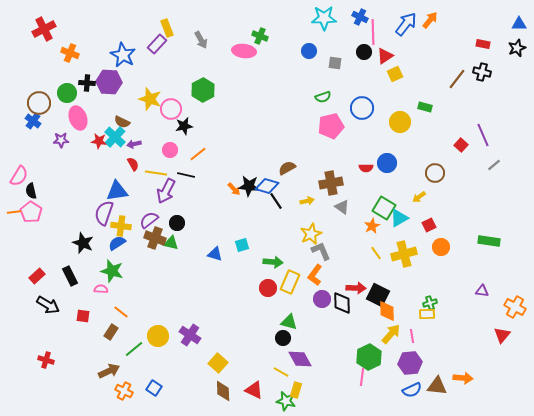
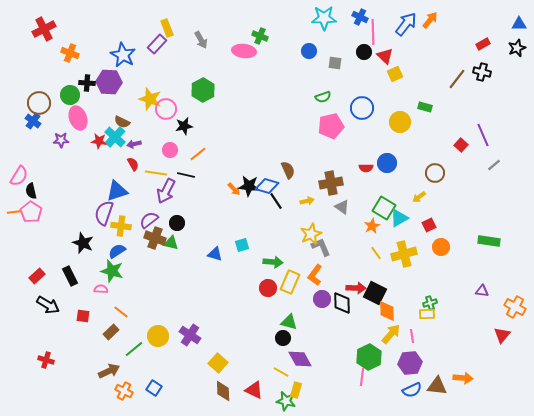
red rectangle at (483, 44): rotated 40 degrees counterclockwise
red triangle at (385, 56): rotated 42 degrees counterclockwise
green circle at (67, 93): moved 3 px right, 2 px down
pink circle at (171, 109): moved 5 px left
brown semicircle at (287, 168): moved 1 px right, 2 px down; rotated 96 degrees clockwise
blue triangle at (117, 191): rotated 10 degrees counterclockwise
blue semicircle at (117, 243): moved 8 px down
gray L-shape at (321, 251): moved 4 px up
black square at (378, 295): moved 3 px left, 2 px up
brown rectangle at (111, 332): rotated 14 degrees clockwise
